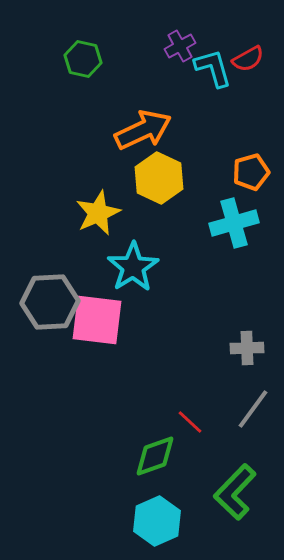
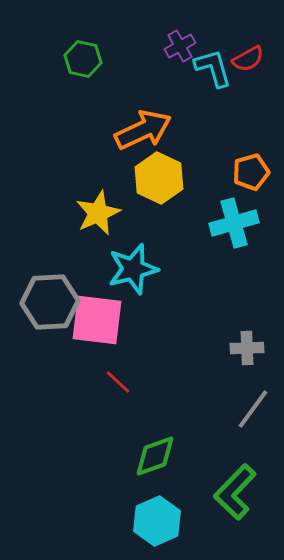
cyan star: moved 2 px down; rotated 18 degrees clockwise
red line: moved 72 px left, 40 px up
